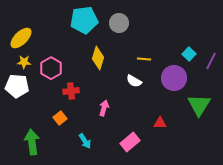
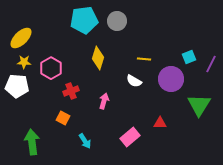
gray circle: moved 2 px left, 2 px up
cyan square: moved 3 px down; rotated 24 degrees clockwise
purple line: moved 3 px down
purple circle: moved 3 px left, 1 px down
red cross: rotated 14 degrees counterclockwise
pink arrow: moved 7 px up
orange square: moved 3 px right; rotated 24 degrees counterclockwise
pink rectangle: moved 5 px up
